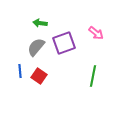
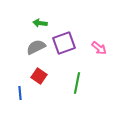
pink arrow: moved 3 px right, 15 px down
gray semicircle: rotated 24 degrees clockwise
blue line: moved 22 px down
green line: moved 16 px left, 7 px down
